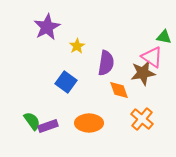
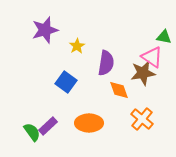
purple star: moved 2 px left, 3 px down; rotated 12 degrees clockwise
green semicircle: moved 11 px down
purple rectangle: rotated 24 degrees counterclockwise
